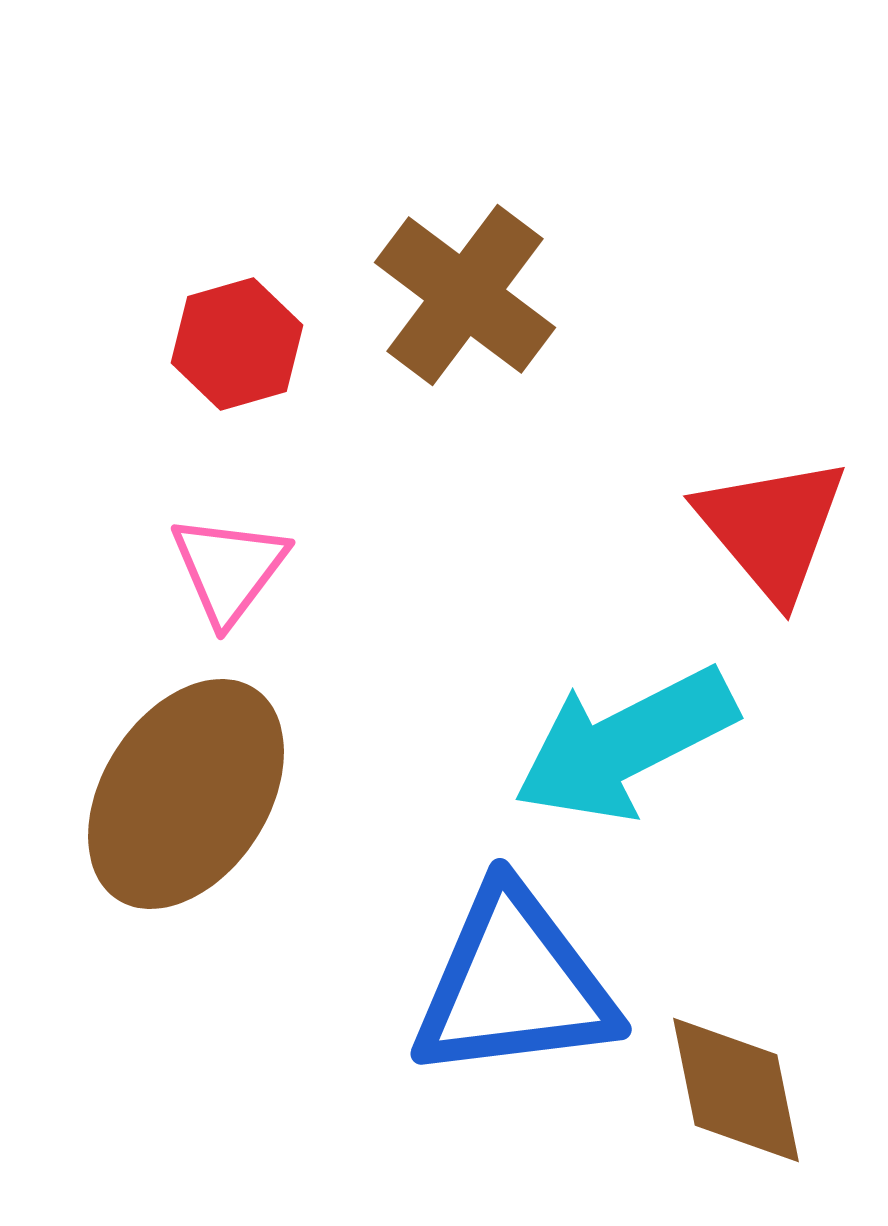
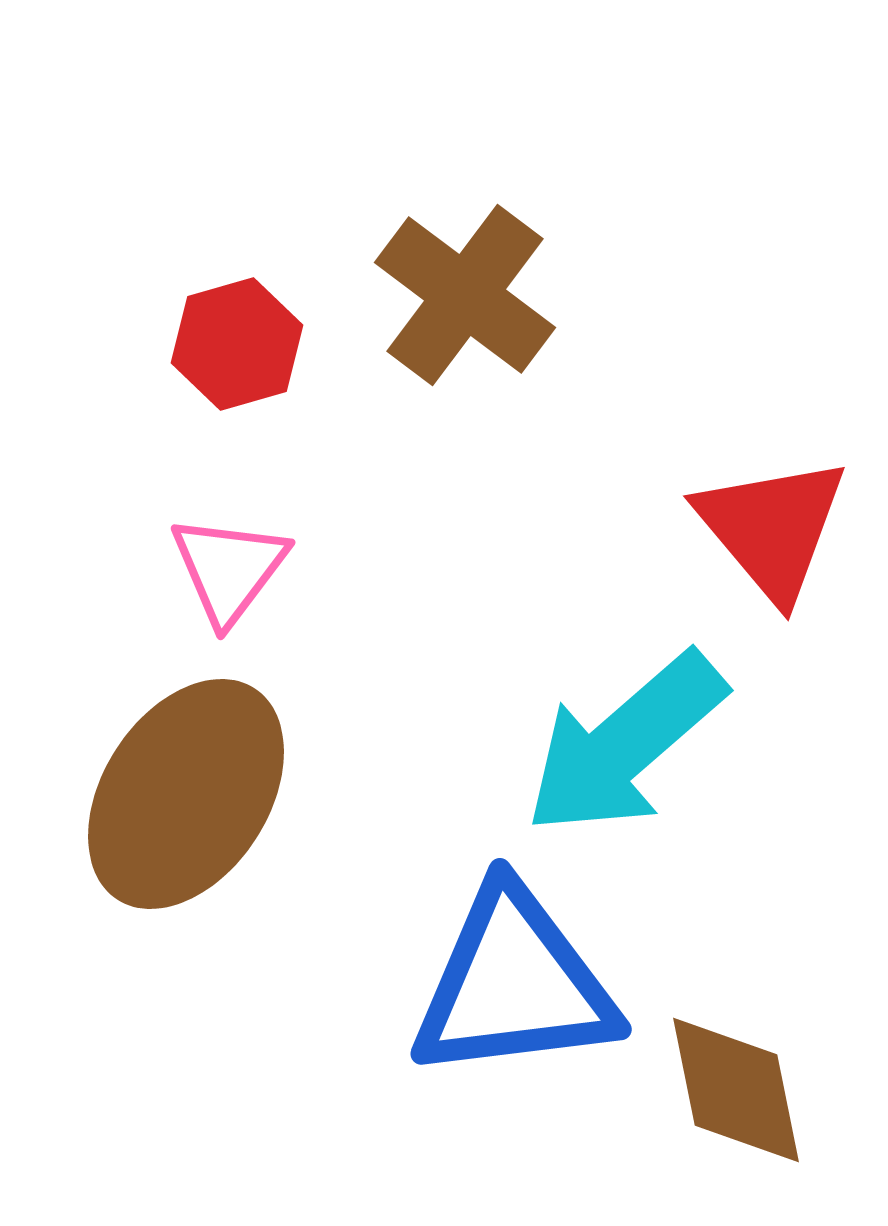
cyan arrow: rotated 14 degrees counterclockwise
